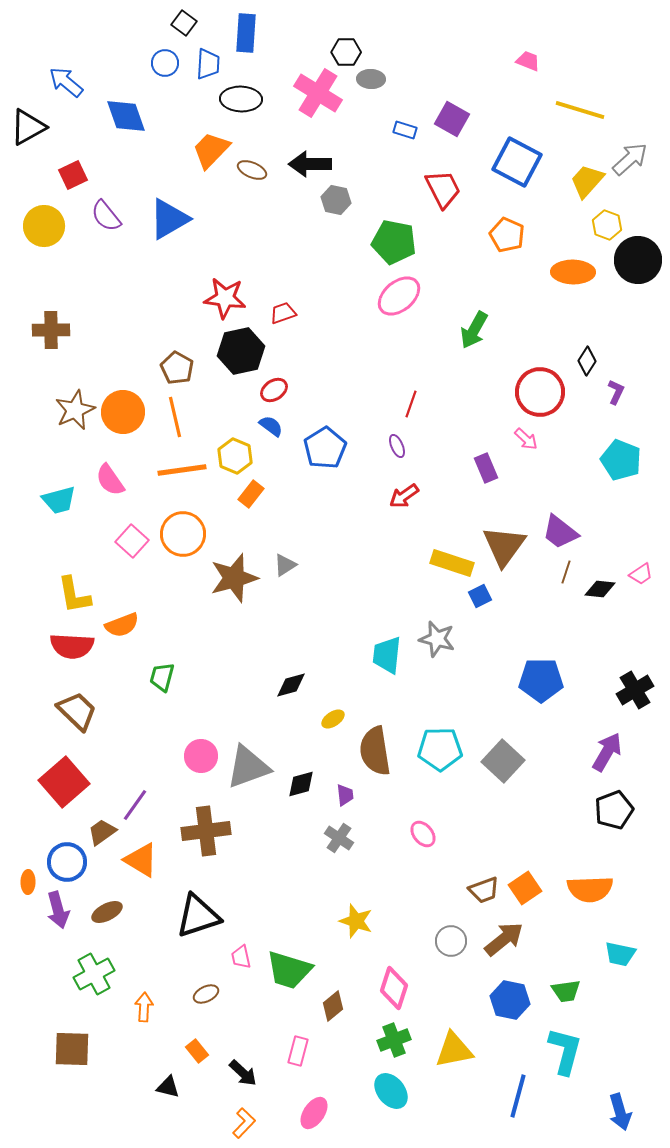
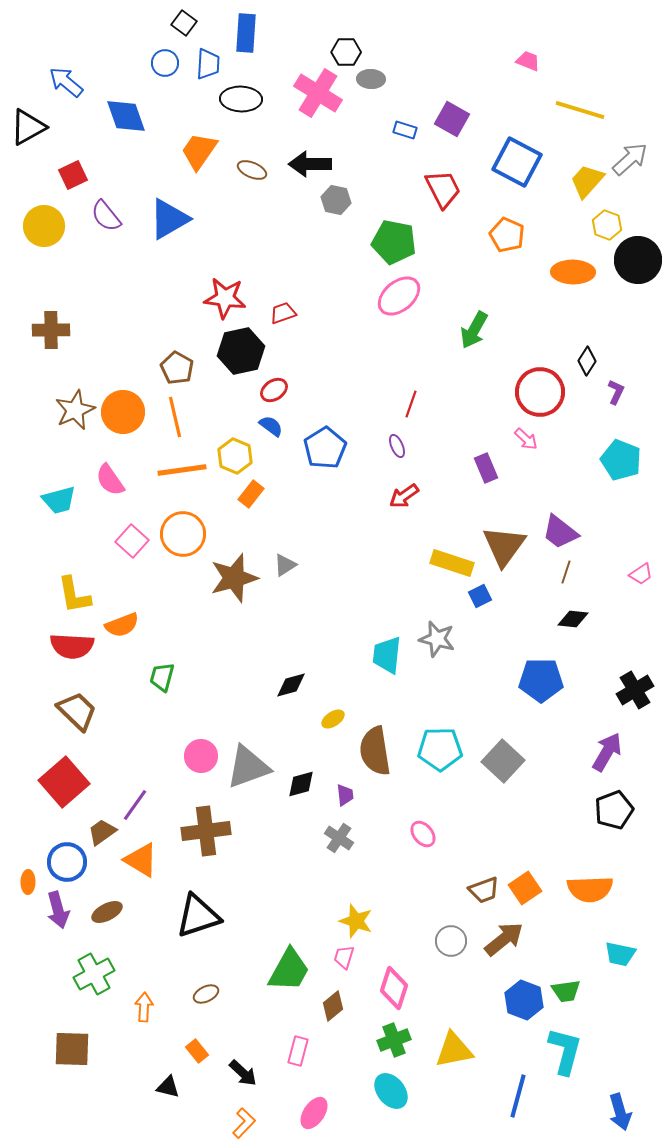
orange trapezoid at (211, 150): moved 12 px left, 1 px down; rotated 9 degrees counterclockwise
black diamond at (600, 589): moved 27 px left, 30 px down
pink trapezoid at (241, 957): moved 103 px right; rotated 30 degrees clockwise
green trapezoid at (289, 970): rotated 78 degrees counterclockwise
blue hexagon at (510, 1000): moved 14 px right; rotated 9 degrees clockwise
